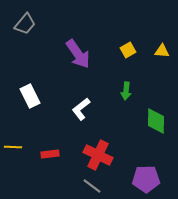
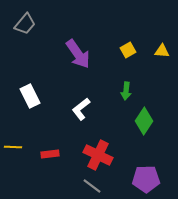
green diamond: moved 12 px left; rotated 32 degrees clockwise
